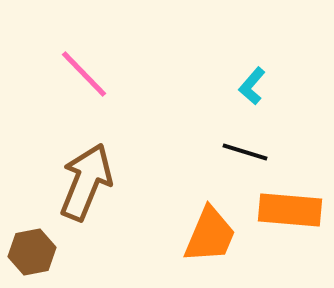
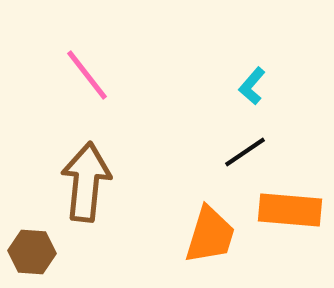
pink line: moved 3 px right, 1 px down; rotated 6 degrees clockwise
black line: rotated 51 degrees counterclockwise
brown arrow: rotated 16 degrees counterclockwise
orange trapezoid: rotated 6 degrees counterclockwise
brown hexagon: rotated 15 degrees clockwise
